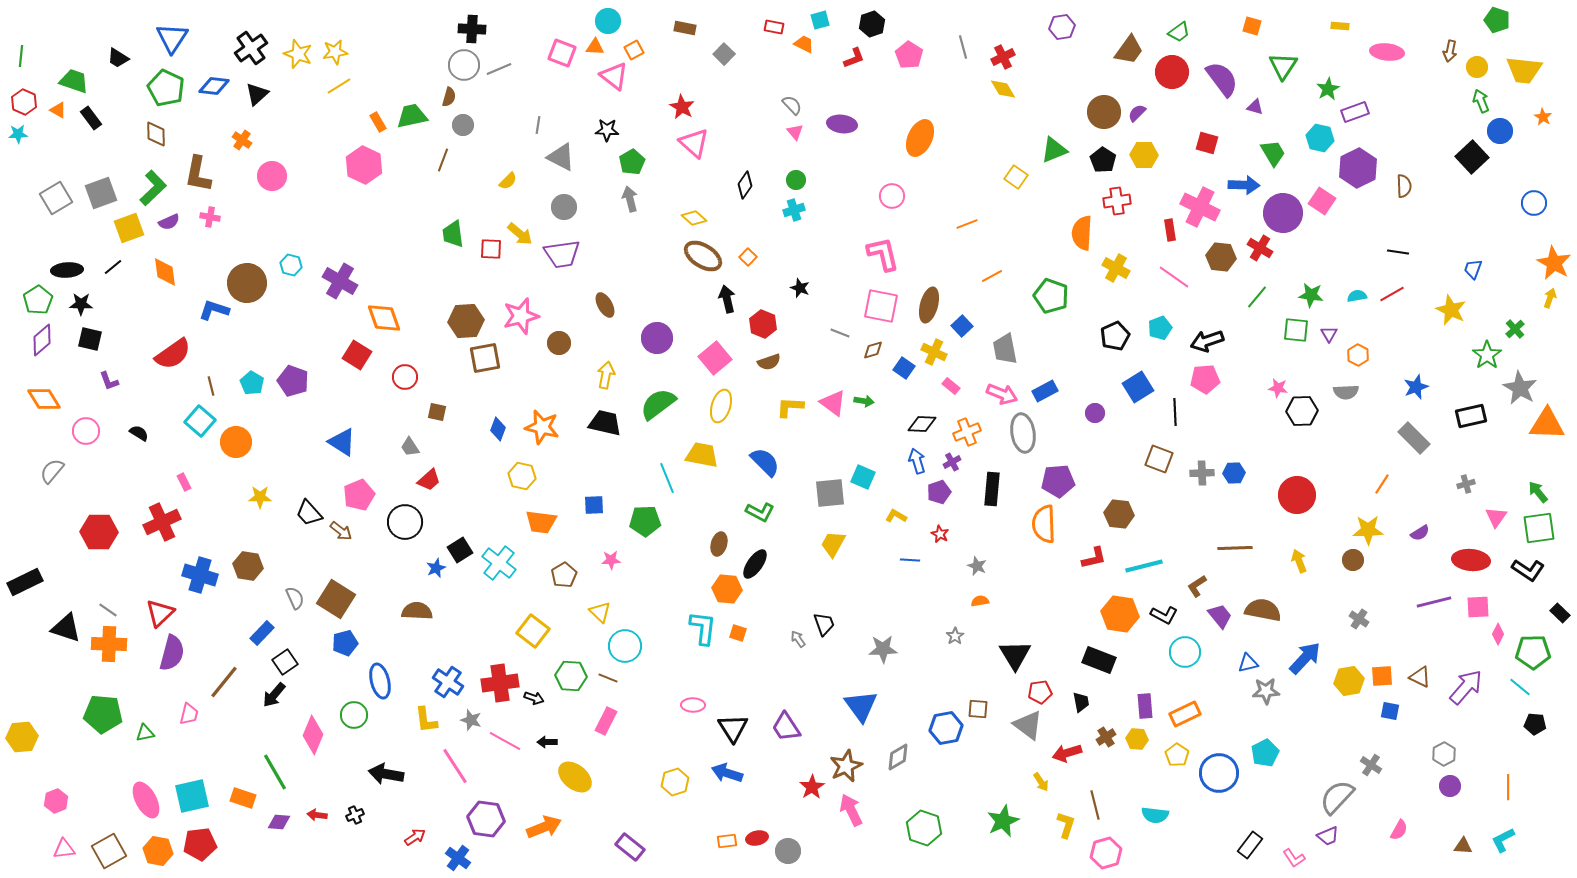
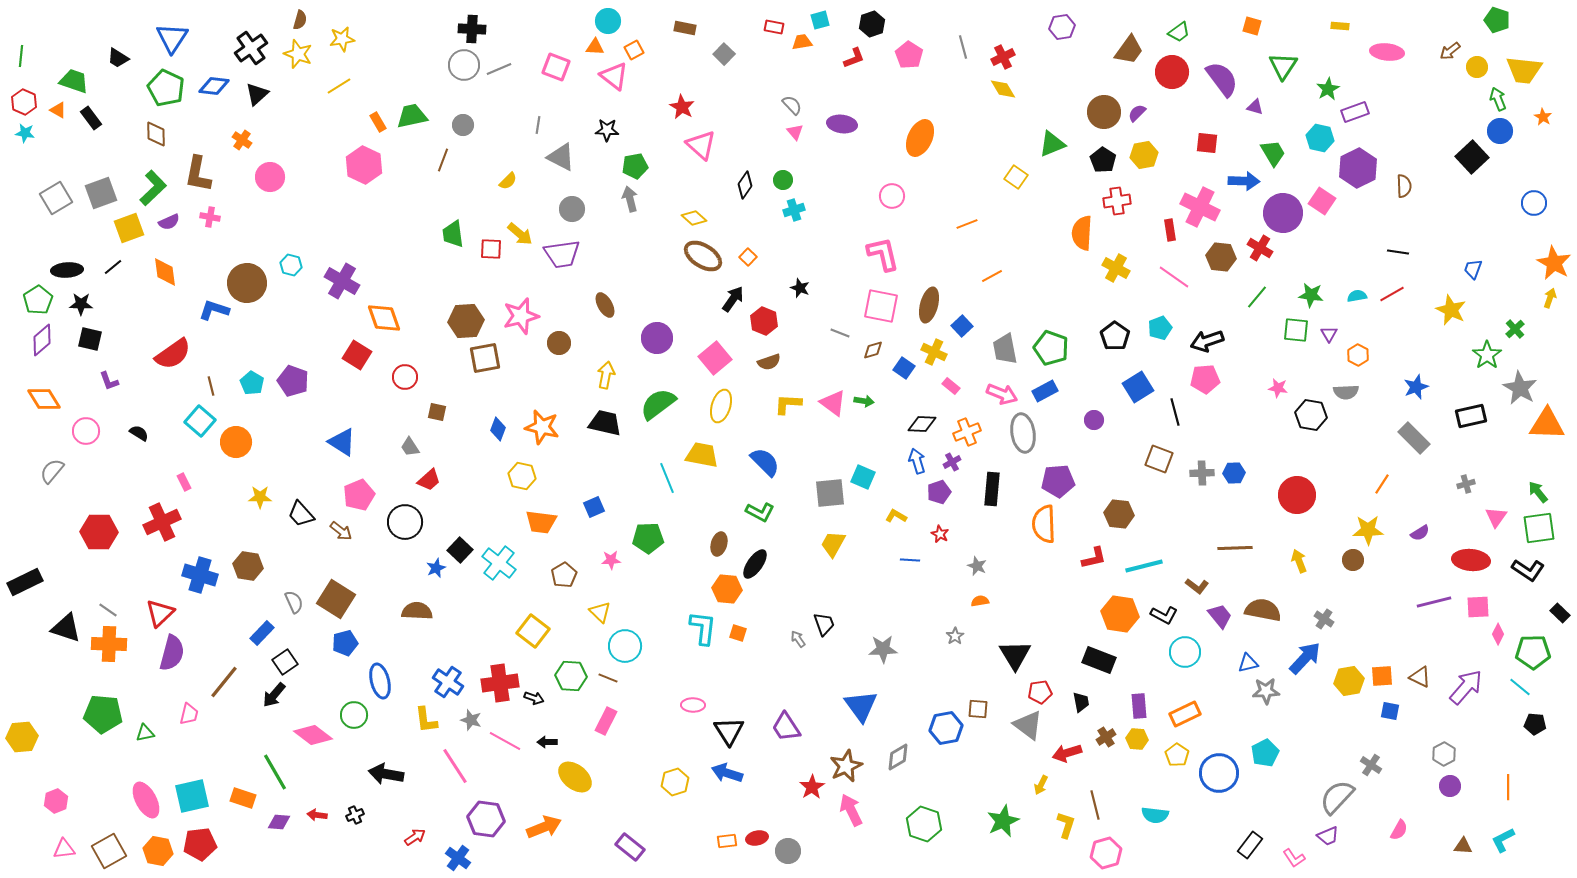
orange trapezoid at (804, 44): moved 2 px left, 2 px up; rotated 35 degrees counterclockwise
brown arrow at (1450, 51): rotated 40 degrees clockwise
yellow star at (335, 52): moved 7 px right, 13 px up
pink square at (562, 53): moved 6 px left, 14 px down
brown semicircle at (449, 97): moved 149 px left, 77 px up
green arrow at (1481, 101): moved 17 px right, 2 px up
cyan star at (18, 134): moved 7 px right, 1 px up; rotated 12 degrees clockwise
pink triangle at (694, 143): moved 7 px right, 2 px down
red square at (1207, 143): rotated 10 degrees counterclockwise
green triangle at (1054, 150): moved 2 px left, 6 px up
yellow hexagon at (1144, 155): rotated 12 degrees counterclockwise
green pentagon at (632, 162): moved 3 px right, 4 px down; rotated 20 degrees clockwise
pink circle at (272, 176): moved 2 px left, 1 px down
green circle at (796, 180): moved 13 px left
blue arrow at (1244, 185): moved 4 px up
gray circle at (564, 207): moved 8 px right, 2 px down
purple cross at (340, 281): moved 2 px right
green pentagon at (1051, 296): moved 52 px down
black arrow at (727, 299): moved 6 px right; rotated 48 degrees clockwise
red hexagon at (763, 324): moved 1 px right, 3 px up
black pentagon at (1115, 336): rotated 12 degrees counterclockwise
yellow L-shape at (790, 407): moved 2 px left, 3 px up
black hexagon at (1302, 411): moved 9 px right, 4 px down; rotated 12 degrees clockwise
black line at (1175, 412): rotated 12 degrees counterclockwise
purple circle at (1095, 413): moved 1 px left, 7 px down
blue square at (594, 505): moved 2 px down; rotated 20 degrees counterclockwise
black trapezoid at (309, 513): moved 8 px left, 1 px down
green pentagon at (645, 521): moved 3 px right, 17 px down
black square at (460, 550): rotated 15 degrees counterclockwise
brown L-shape at (1197, 586): rotated 110 degrees counterclockwise
gray semicircle at (295, 598): moved 1 px left, 4 px down
gray cross at (1359, 619): moved 35 px left
purple rectangle at (1145, 706): moved 6 px left
black triangle at (733, 728): moved 4 px left, 3 px down
pink diamond at (313, 735): rotated 75 degrees counterclockwise
yellow arrow at (1041, 782): moved 3 px down; rotated 60 degrees clockwise
green hexagon at (924, 828): moved 4 px up
